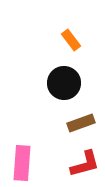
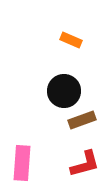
orange rectangle: rotated 30 degrees counterclockwise
black circle: moved 8 px down
brown rectangle: moved 1 px right, 3 px up
